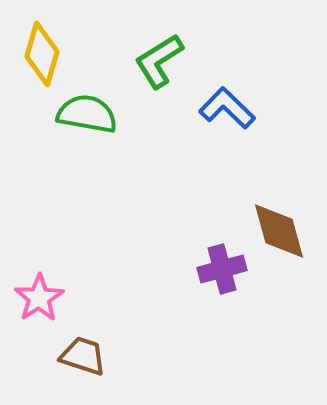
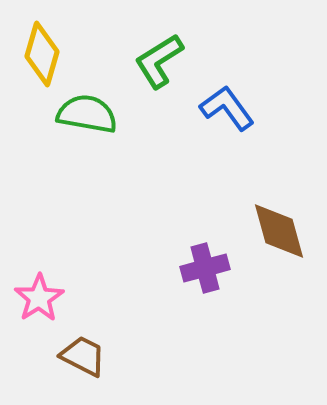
blue L-shape: rotated 10 degrees clockwise
purple cross: moved 17 px left, 1 px up
brown trapezoid: rotated 9 degrees clockwise
